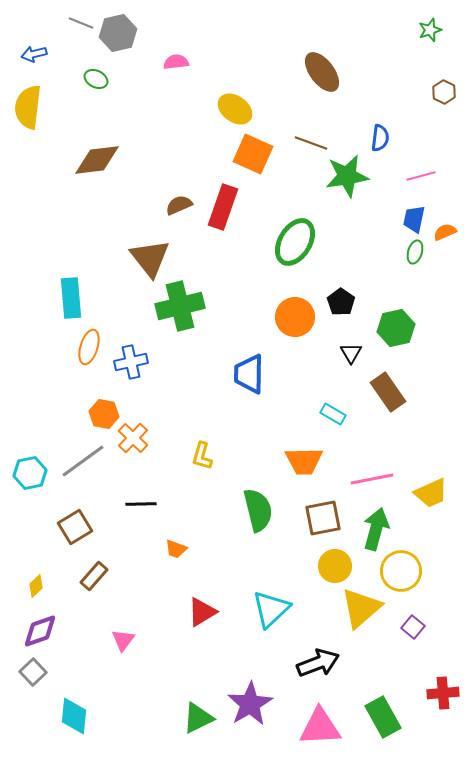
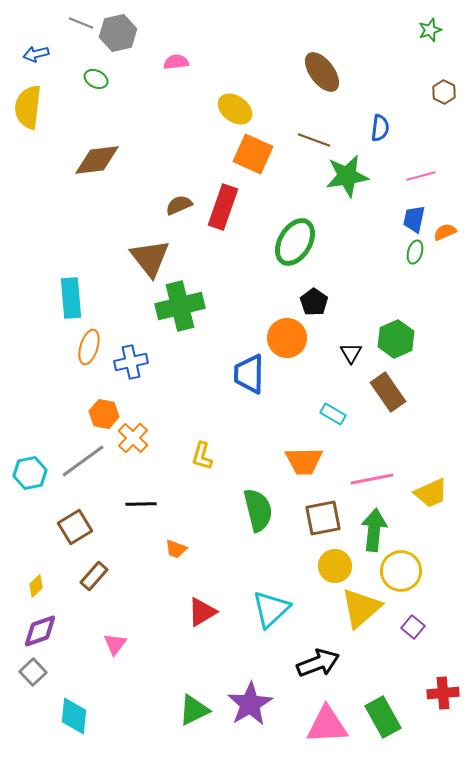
blue arrow at (34, 54): moved 2 px right
blue semicircle at (380, 138): moved 10 px up
brown line at (311, 143): moved 3 px right, 3 px up
black pentagon at (341, 302): moved 27 px left
orange circle at (295, 317): moved 8 px left, 21 px down
green hexagon at (396, 328): moved 11 px down; rotated 12 degrees counterclockwise
green arrow at (376, 529): moved 2 px left, 1 px down; rotated 9 degrees counterclockwise
pink triangle at (123, 640): moved 8 px left, 4 px down
green triangle at (198, 718): moved 4 px left, 8 px up
pink triangle at (320, 727): moved 7 px right, 2 px up
